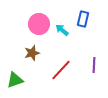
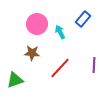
blue rectangle: rotated 28 degrees clockwise
pink circle: moved 2 px left
cyan arrow: moved 2 px left, 2 px down; rotated 24 degrees clockwise
brown star: rotated 21 degrees clockwise
red line: moved 1 px left, 2 px up
